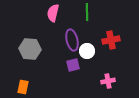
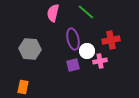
green line: moved 1 px left; rotated 48 degrees counterclockwise
purple ellipse: moved 1 px right, 1 px up
pink cross: moved 8 px left, 20 px up
